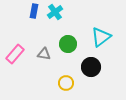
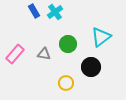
blue rectangle: rotated 40 degrees counterclockwise
